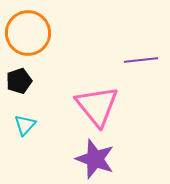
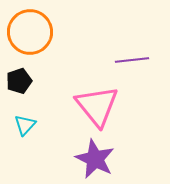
orange circle: moved 2 px right, 1 px up
purple line: moved 9 px left
purple star: rotated 6 degrees clockwise
